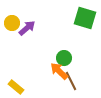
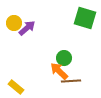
yellow circle: moved 2 px right
brown line: rotated 66 degrees counterclockwise
